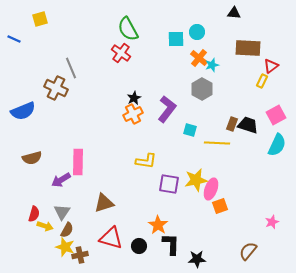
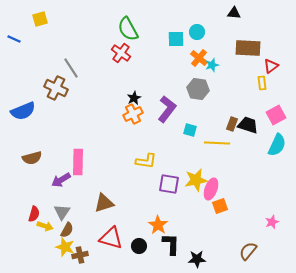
gray line at (71, 68): rotated 10 degrees counterclockwise
yellow rectangle at (262, 81): moved 2 px down; rotated 32 degrees counterclockwise
gray hexagon at (202, 89): moved 4 px left; rotated 20 degrees counterclockwise
